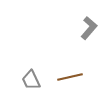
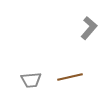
gray trapezoid: rotated 70 degrees counterclockwise
